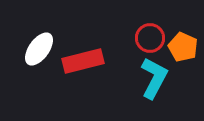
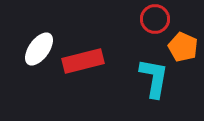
red circle: moved 5 px right, 19 px up
cyan L-shape: rotated 18 degrees counterclockwise
